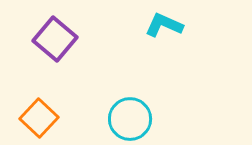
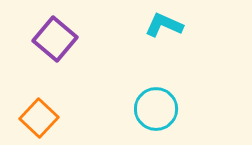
cyan circle: moved 26 px right, 10 px up
